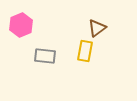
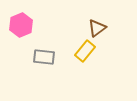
yellow rectangle: rotated 30 degrees clockwise
gray rectangle: moved 1 px left, 1 px down
